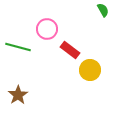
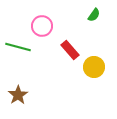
green semicircle: moved 9 px left, 5 px down; rotated 64 degrees clockwise
pink circle: moved 5 px left, 3 px up
red rectangle: rotated 12 degrees clockwise
yellow circle: moved 4 px right, 3 px up
